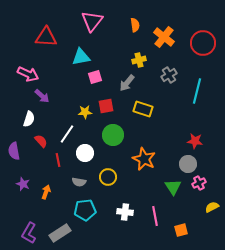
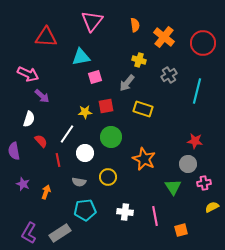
yellow cross: rotated 32 degrees clockwise
green circle: moved 2 px left, 2 px down
pink cross: moved 5 px right; rotated 16 degrees clockwise
